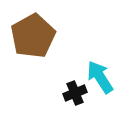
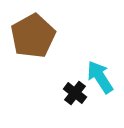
black cross: rotated 30 degrees counterclockwise
